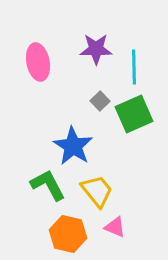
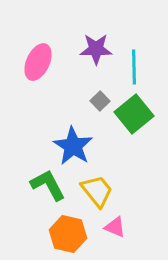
pink ellipse: rotated 36 degrees clockwise
green square: rotated 15 degrees counterclockwise
